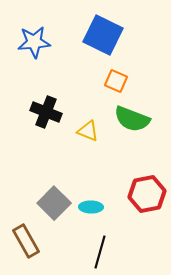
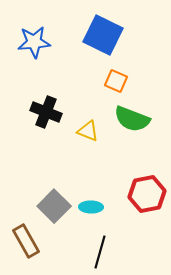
gray square: moved 3 px down
